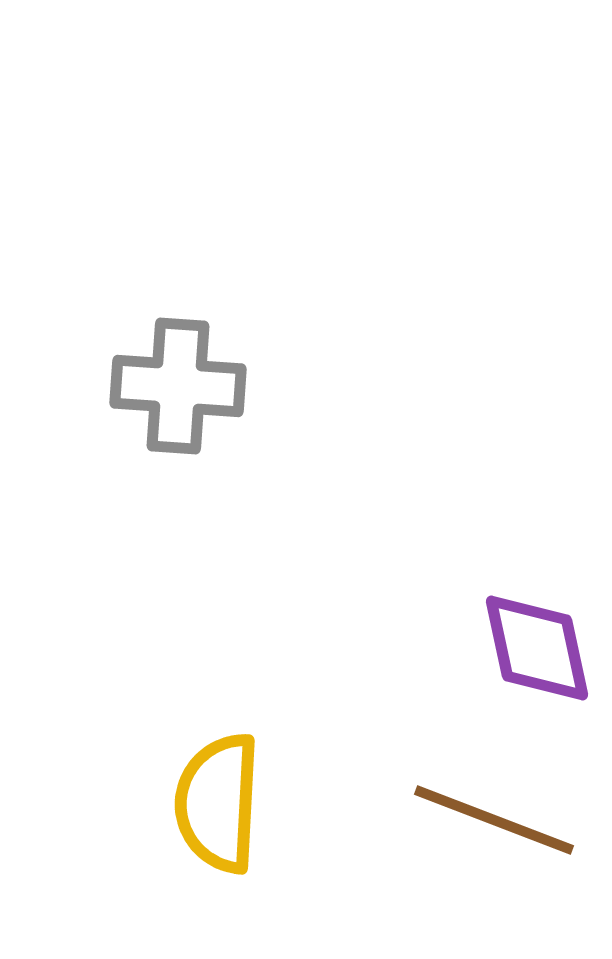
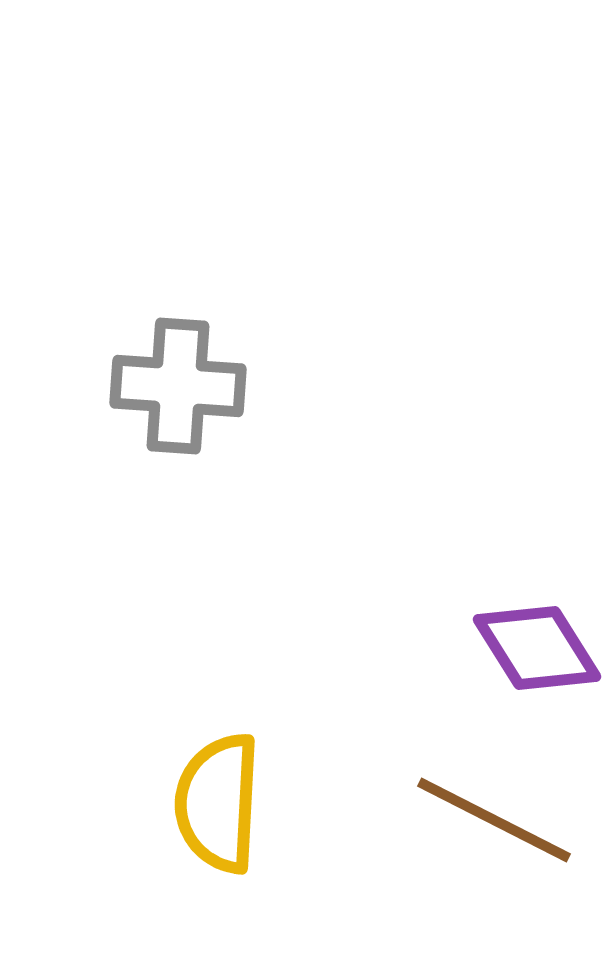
purple diamond: rotated 20 degrees counterclockwise
brown line: rotated 6 degrees clockwise
